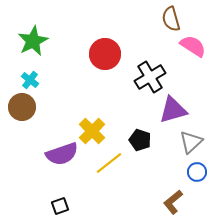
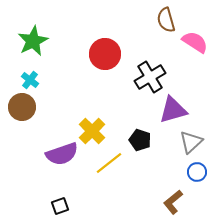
brown semicircle: moved 5 px left, 1 px down
pink semicircle: moved 2 px right, 4 px up
